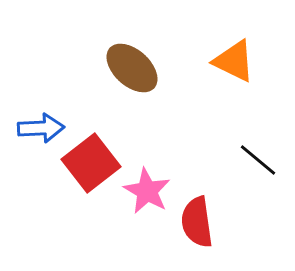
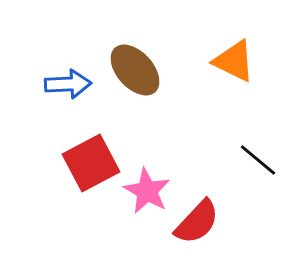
brown ellipse: moved 3 px right, 2 px down; rotated 6 degrees clockwise
blue arrow: moved 27 px right, 44 px up
red square: rotated 10 degrees clockwise
red semicircle: rotated 129 degrees counterclockwise
